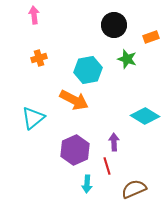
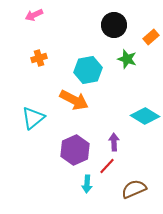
pink arrow: rotated 108 degrees counterclockwise
orange rectangle: rotated 21 degrees counterclockwise
red line: rotated 60 degrees clockwise
